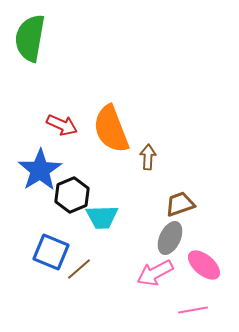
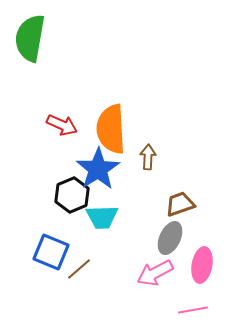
orange semicircle: rotated 18 degrees clockwise
blue star: moved 58 px right, 1 px up
pink ellipse: moved 2 px left; rotated 60 degrees clockwise
